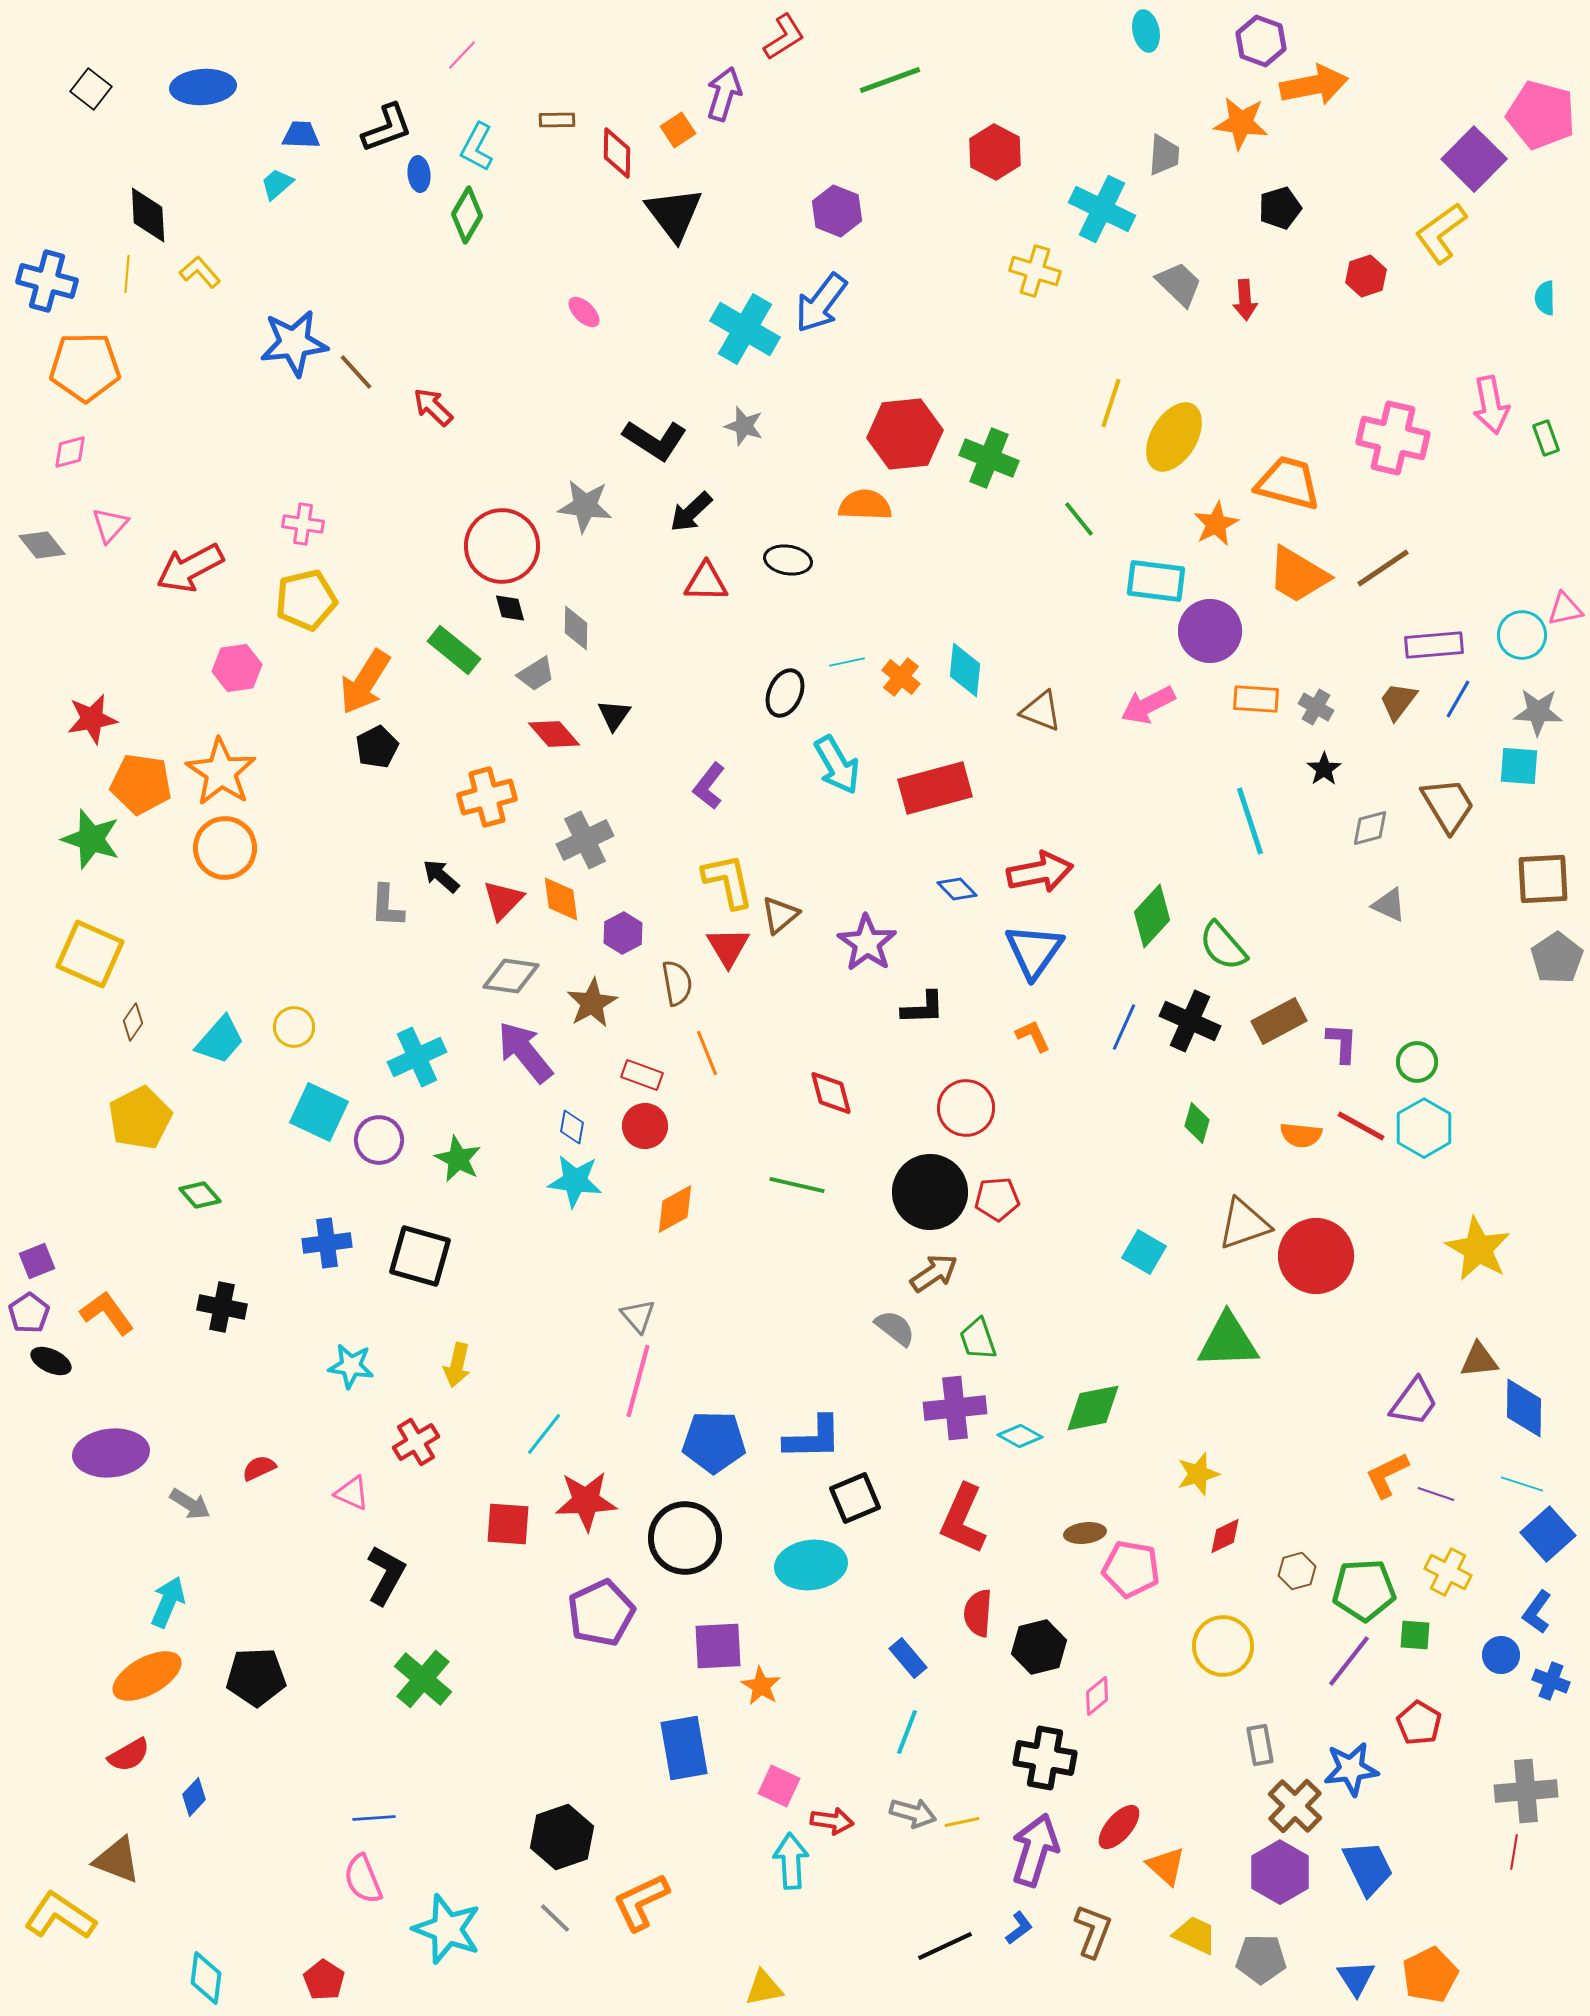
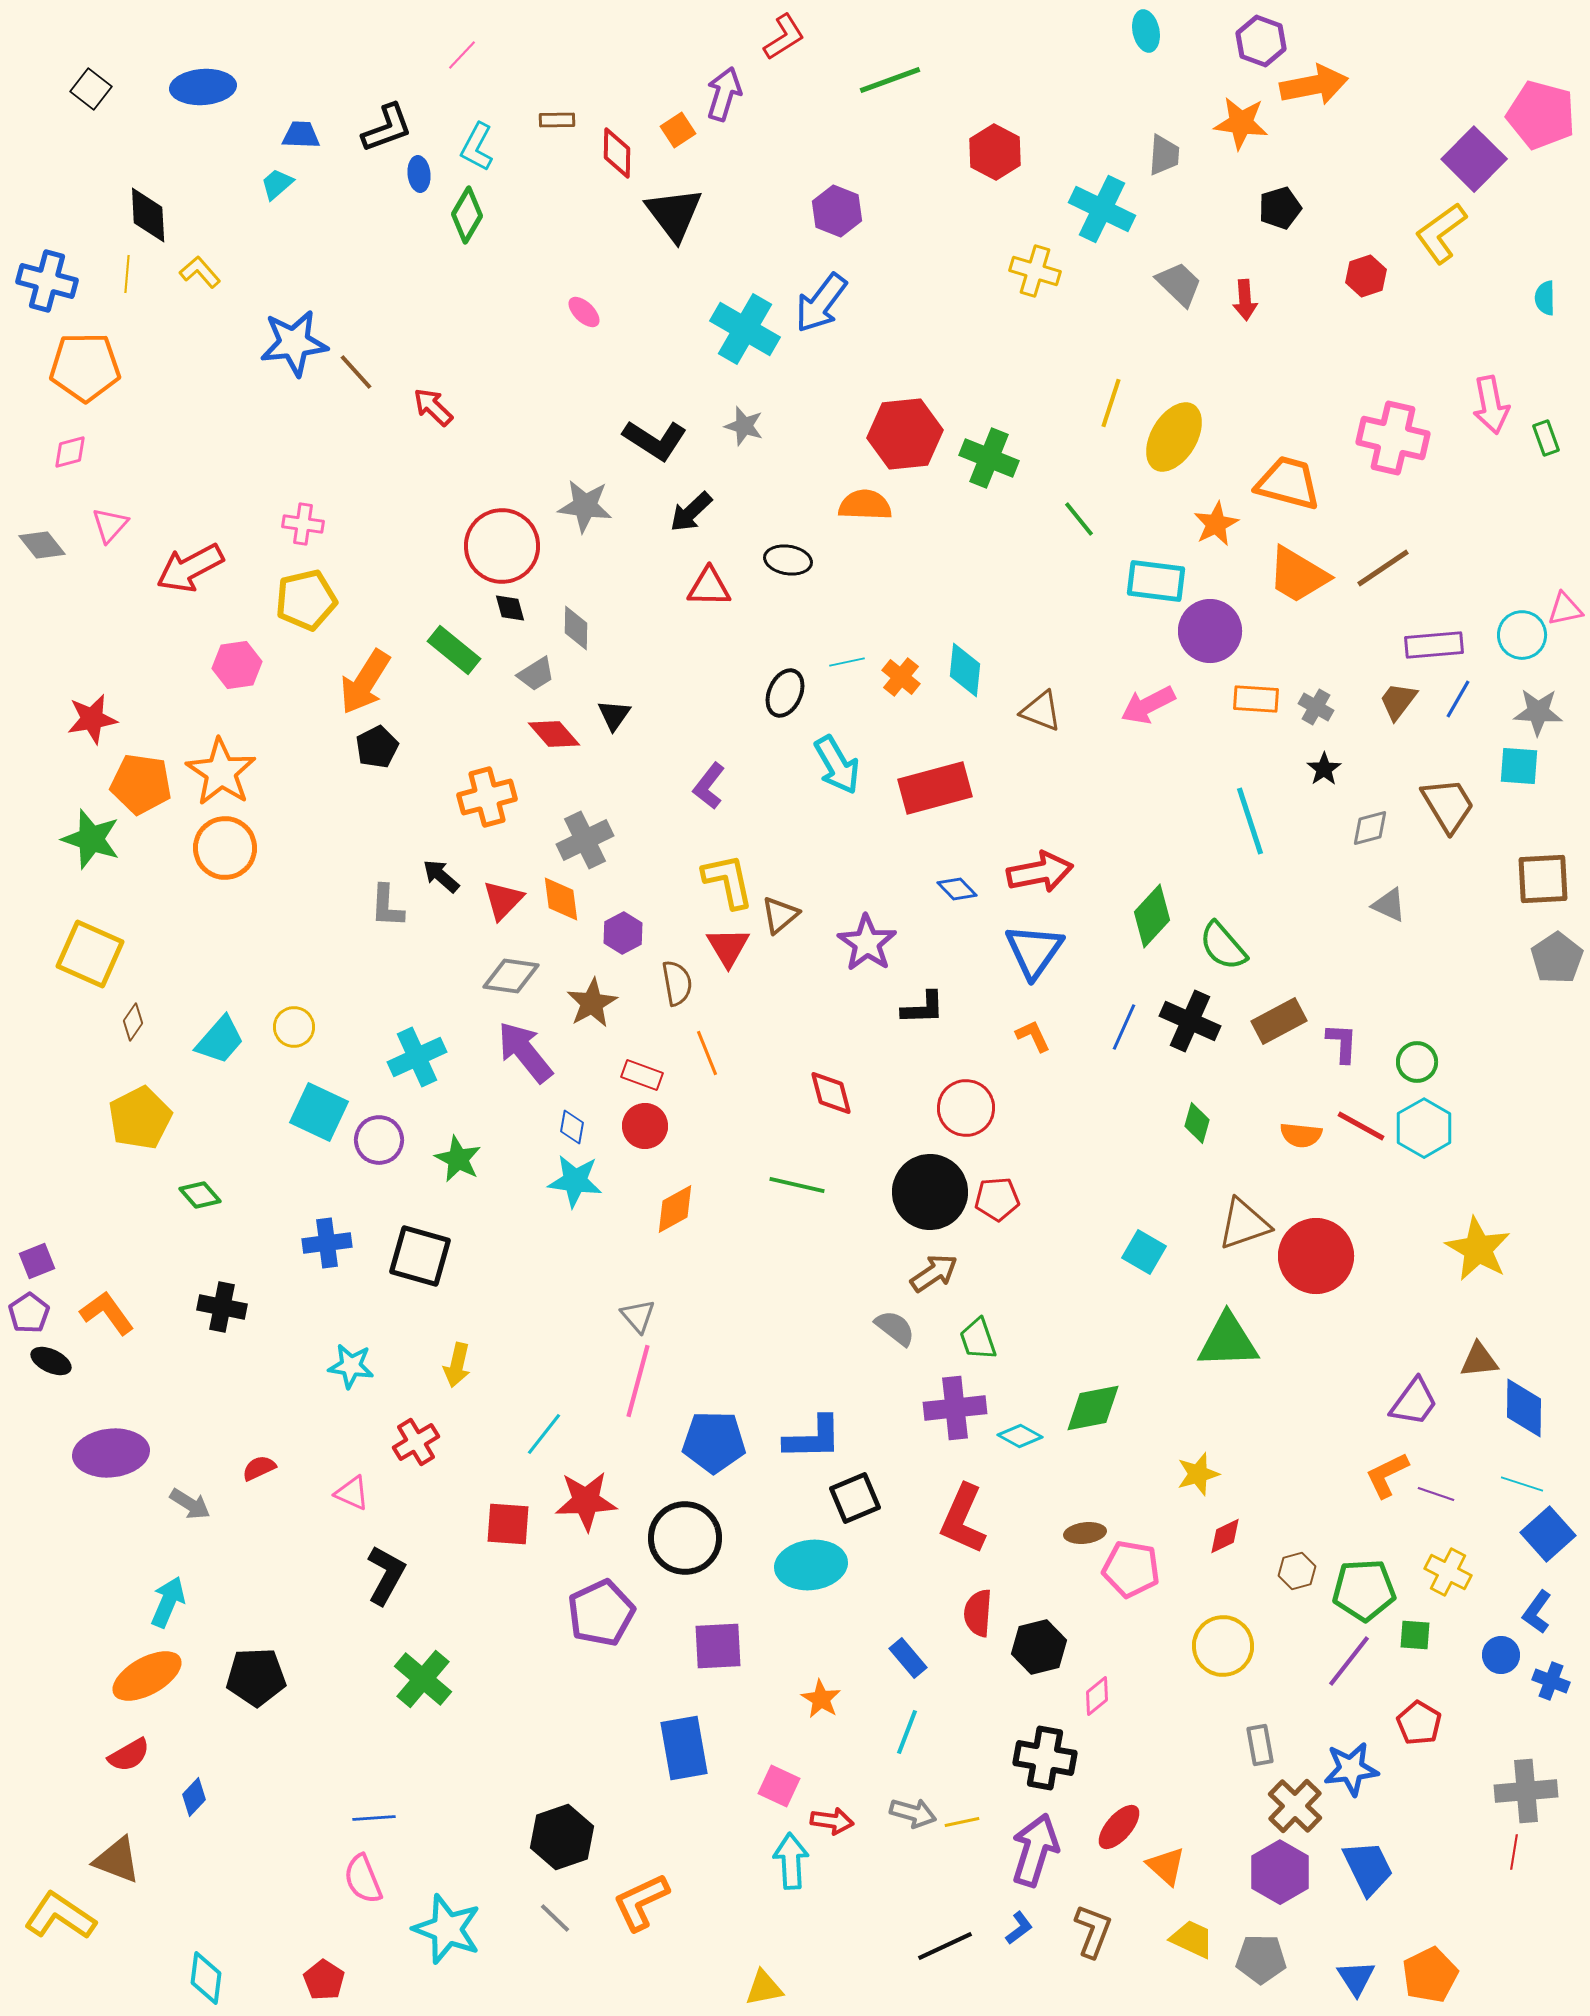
red triangle at (706, 582): moved 3 px right, 5 px down
pink hexagon at (237, 668): moved 3 px up
orange star at (761, 1686): moved 60 px right, 13 px down
yellow trapezoid at (1195, 1935): moved 3 px left, 4 px down
